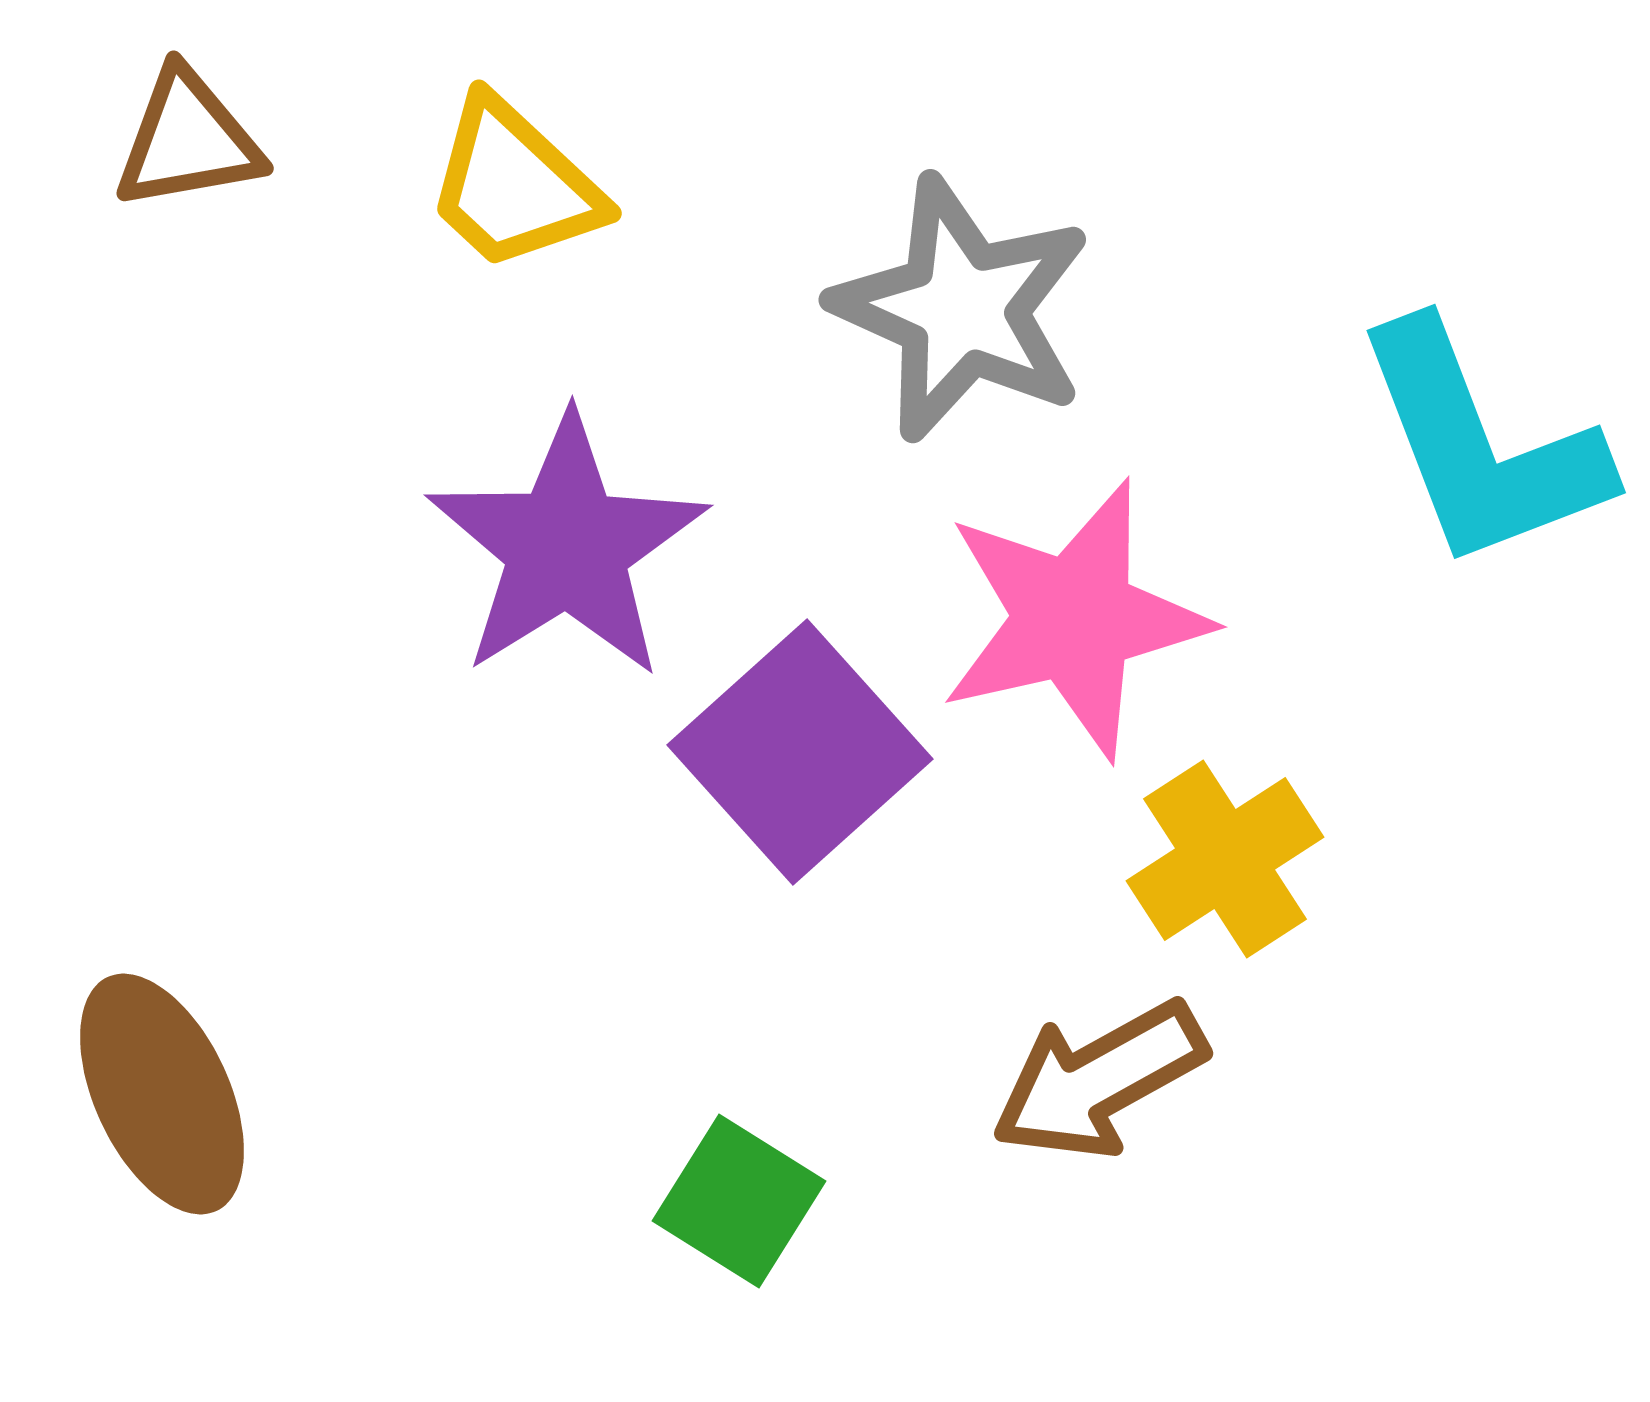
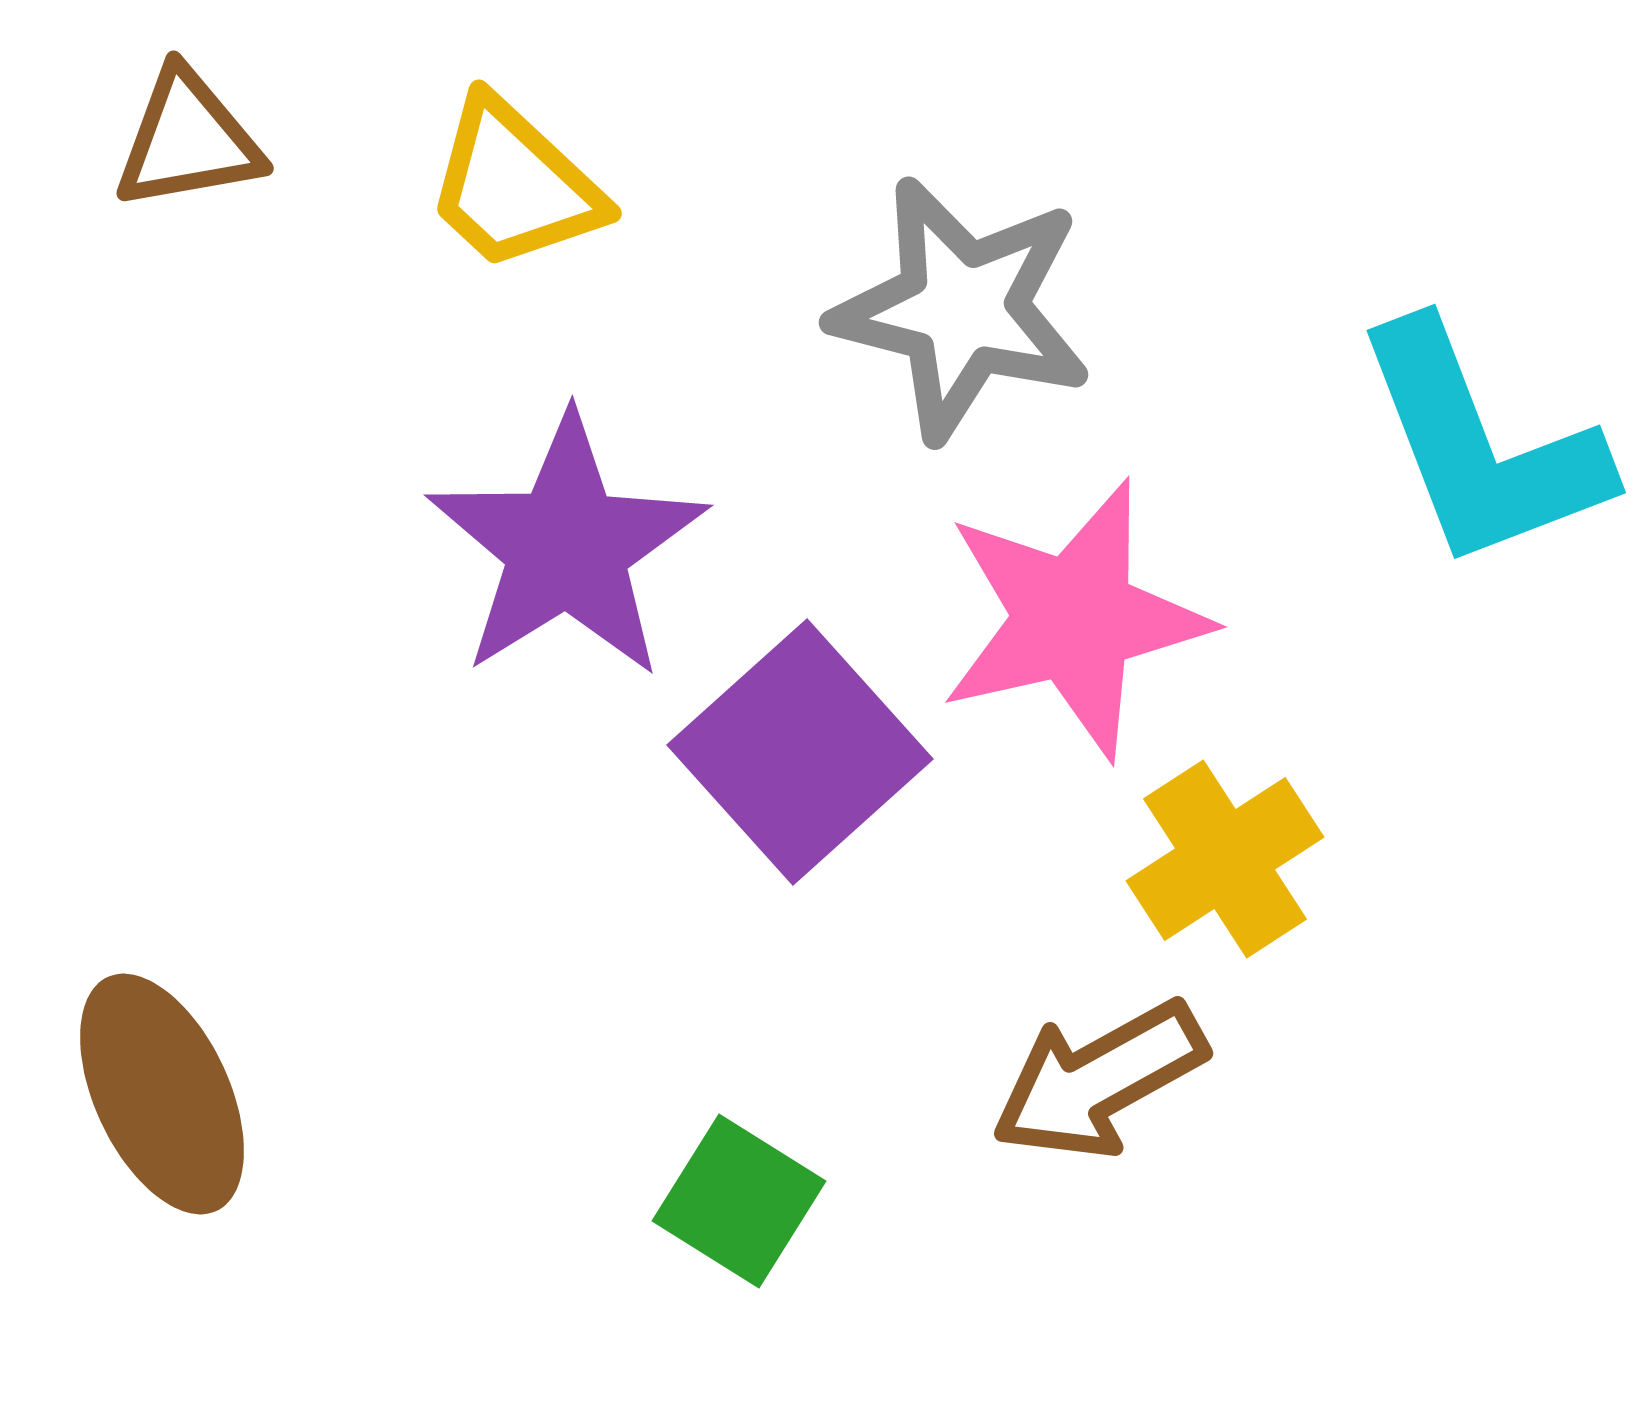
gray star: rotated 10 degrees counterclockwise
